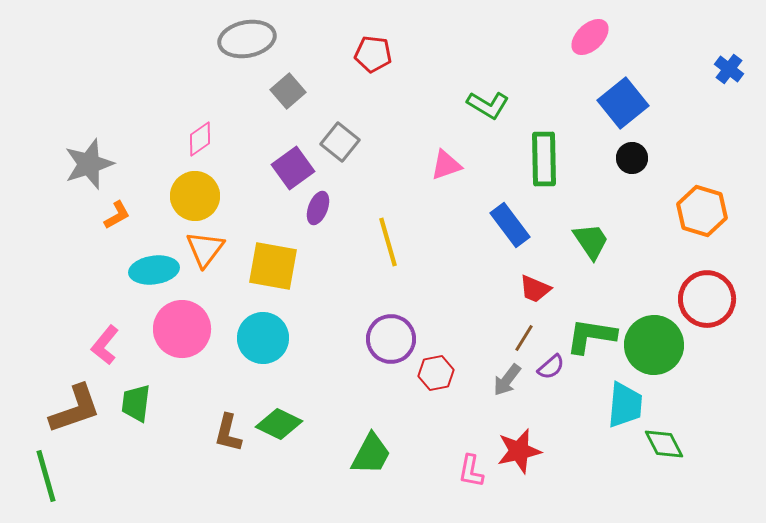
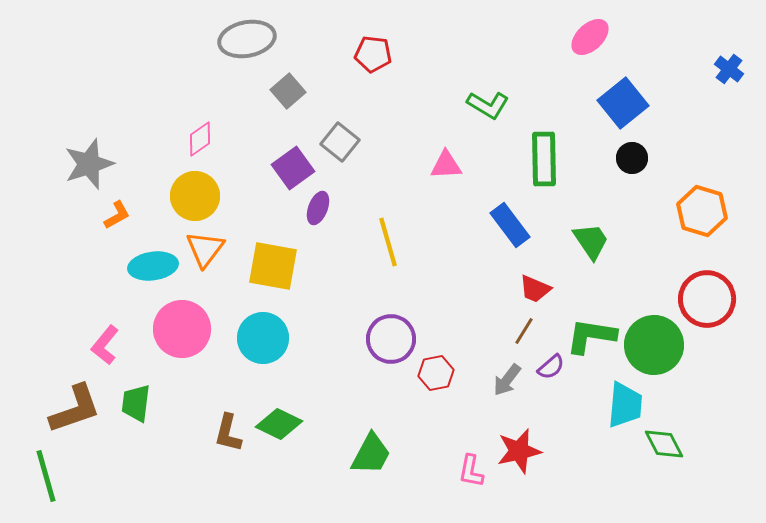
pink triangle at (446, 165): rotated 16 degrees clockwise
cyan ellipse at (154, 270): moved 1 px left, 4 px up
brown line at (524, 338): moved 7 px up
